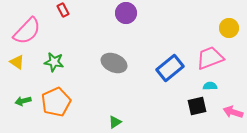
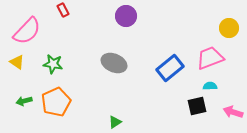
purple circle: moved 3 px down
green star: moved 1 px left, 2 px down
green arrow: moved 1 px right
